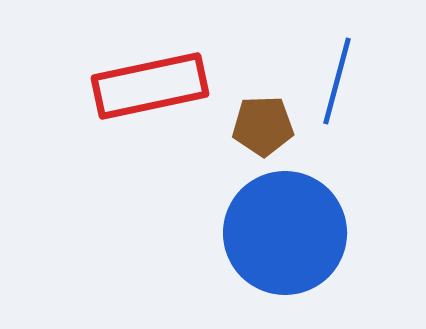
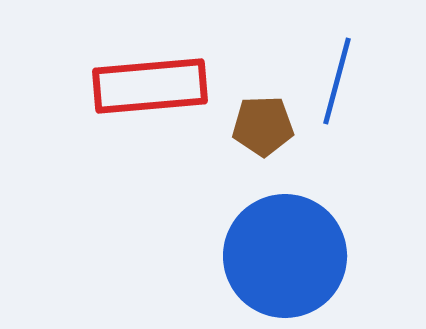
red rectangle: rotated 7 degrees clockwise
blue circle: moved 23 px down
